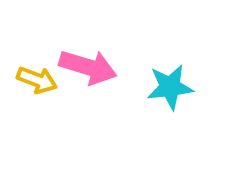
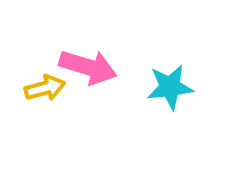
yellow arrow: moved 8 px right, 8 px down; rotated 36 degrees counterclockwise
